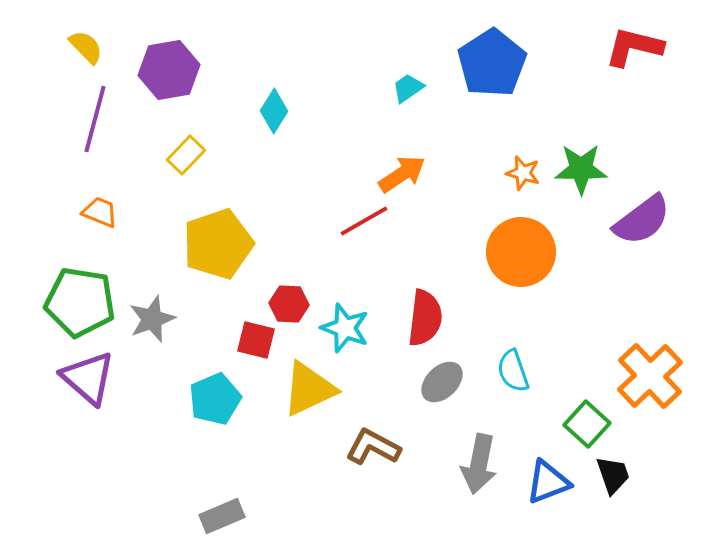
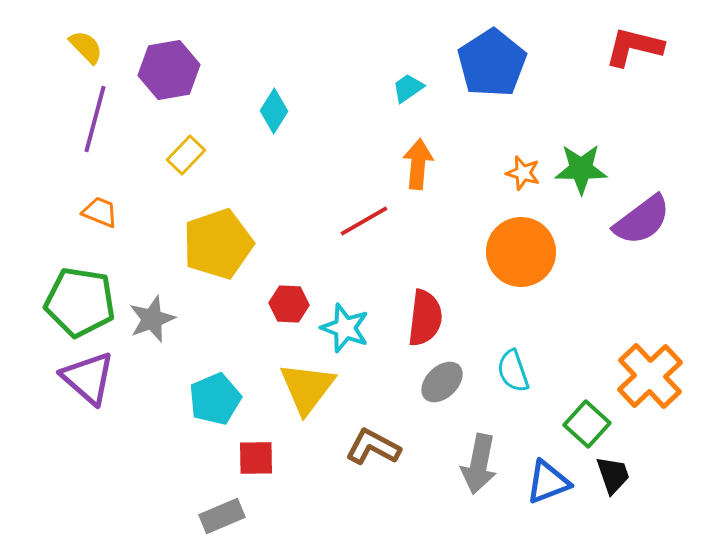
orange arrow: moved 16 px right, 10 px up; rotated 51 degrees counterclockwise
red square: moved 118 px down; rotated 15 degrees counterclockwise
yellow triangle: moved 2 px left, 1 px up; rotated 28 degrees counterclockwise
